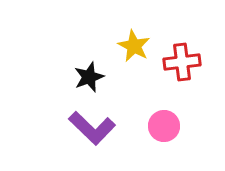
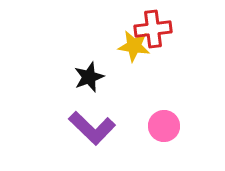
yellow star: rotated 20 degrees counterclockwise
red cross: moved 29 px left, 33 px up
